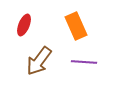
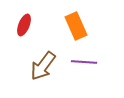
brown arrow: moved 4 px right, 5 px down
